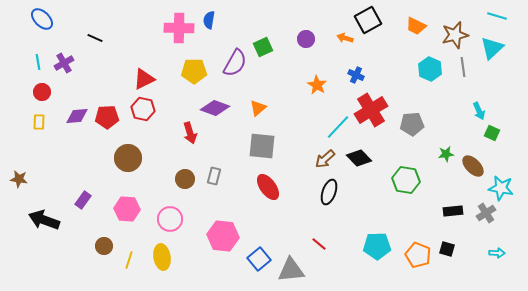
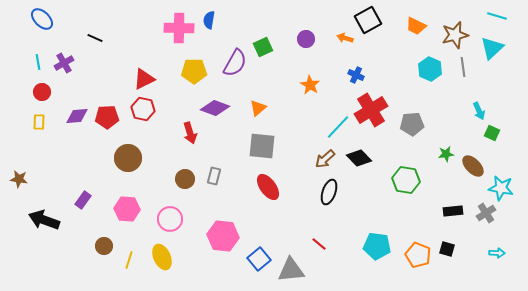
orange star at (317, 85): moved 7 px left
cyan pentagon at (377, 246): rotated 8 degrees clockwise
yellow ellipse at (162, 257): rotated 15 degrees counterclockwise
